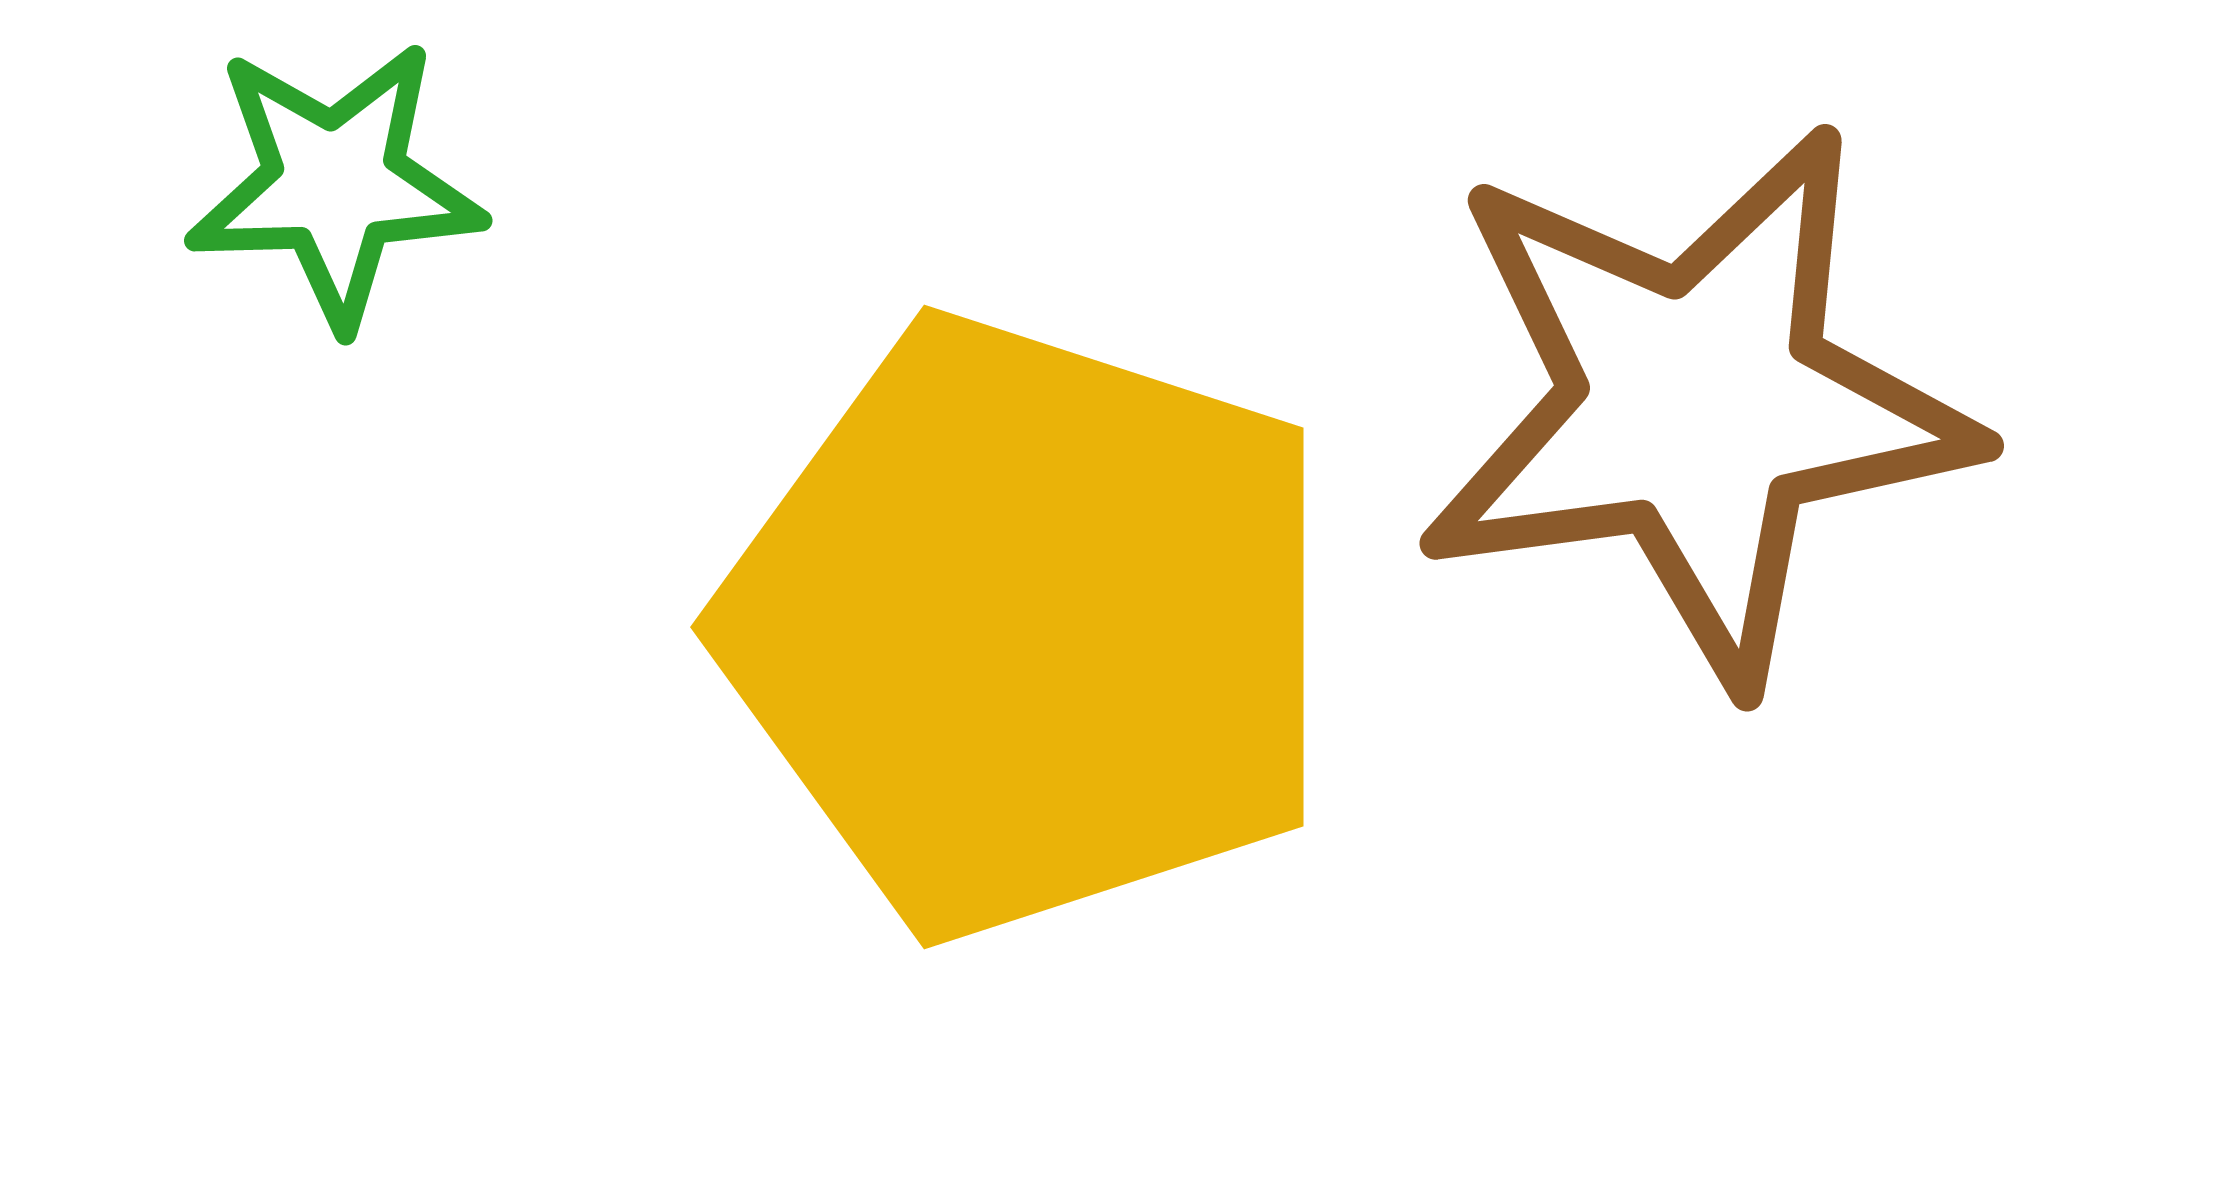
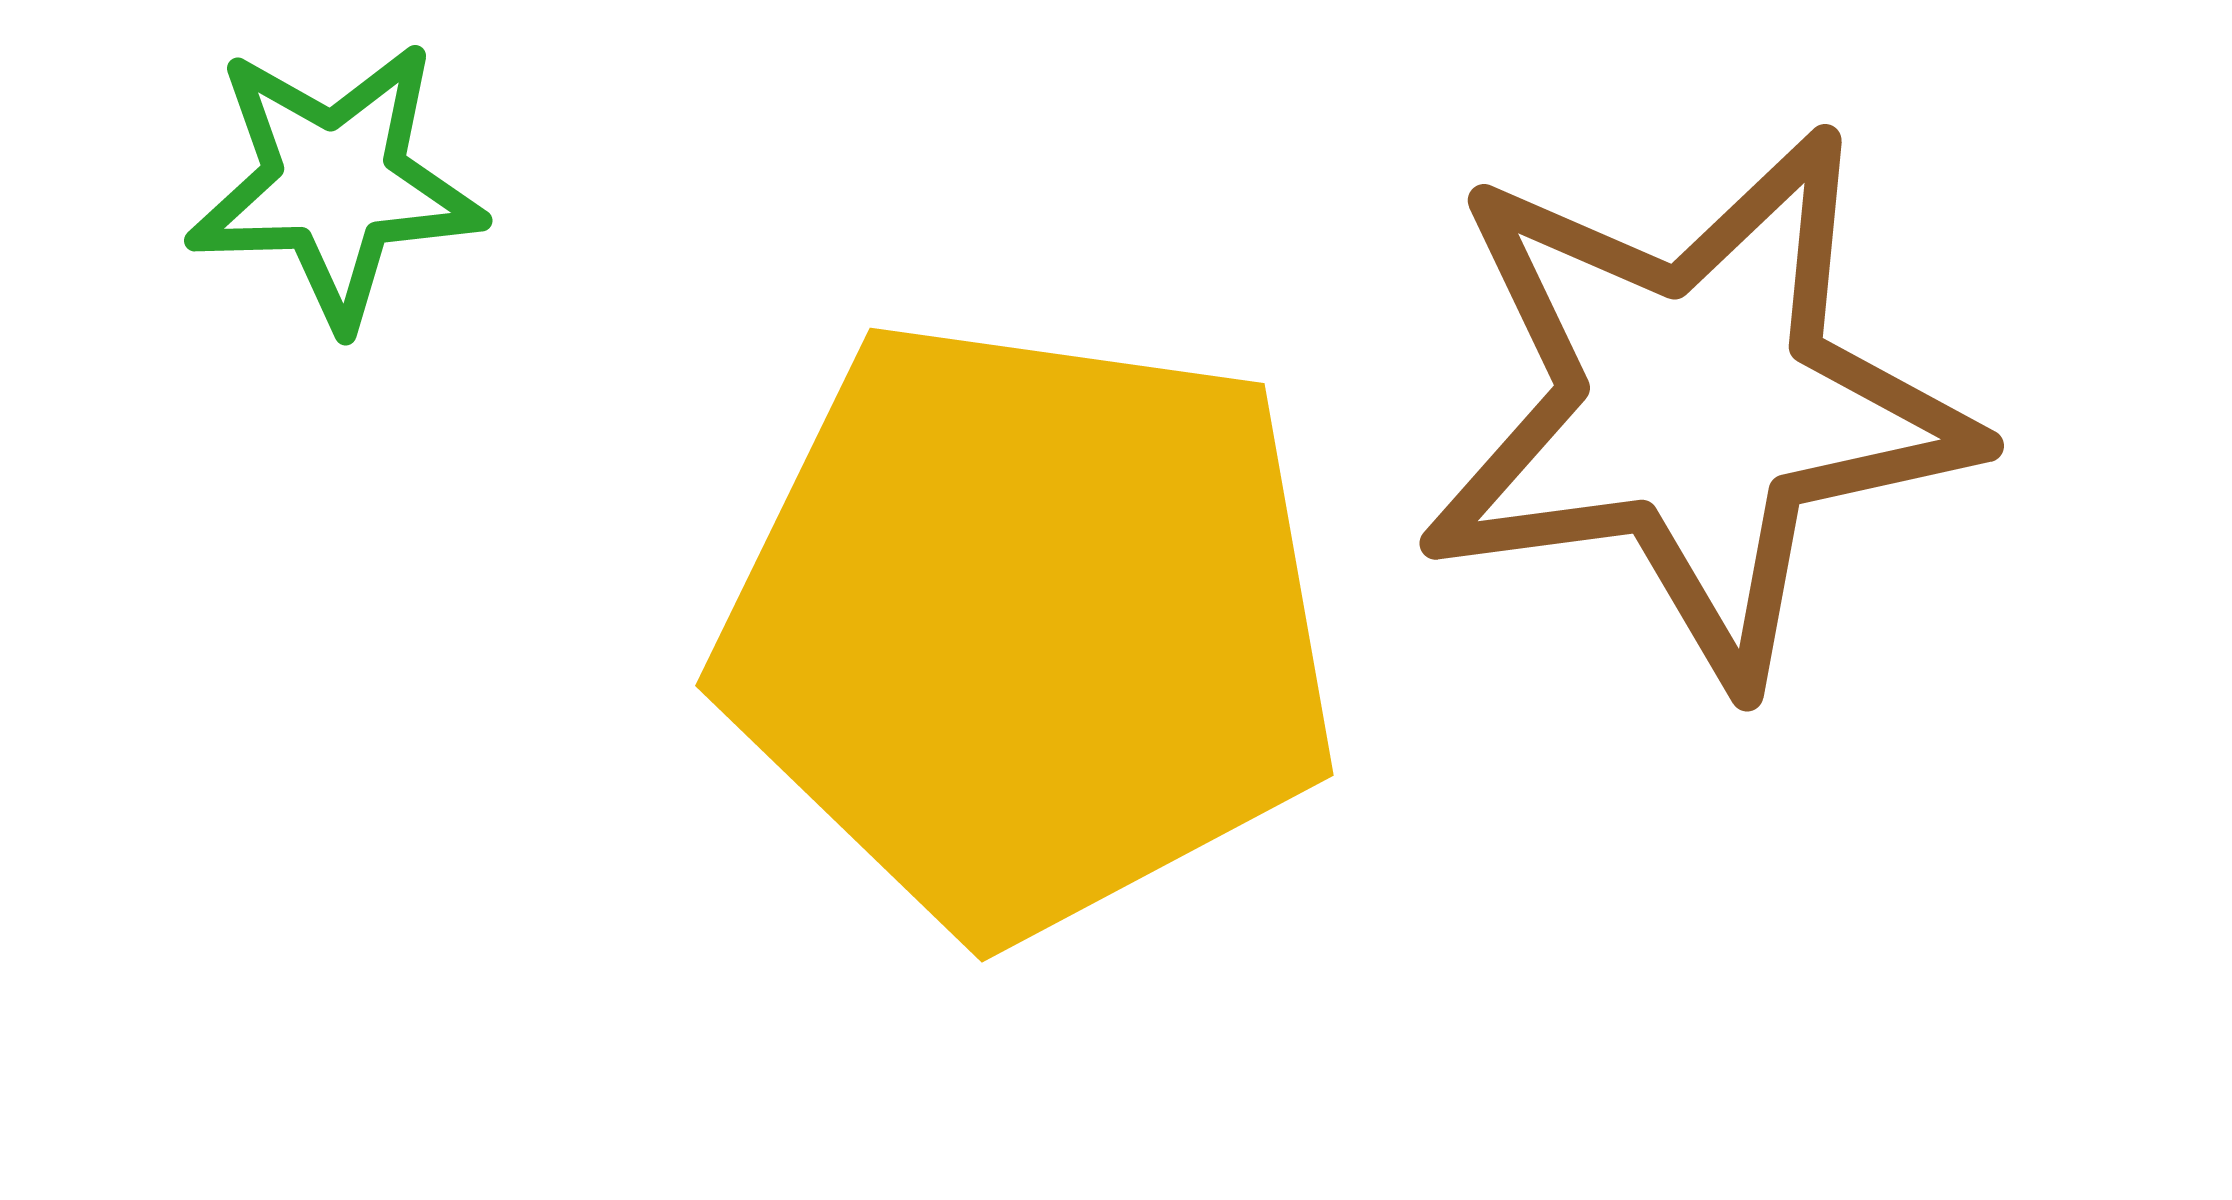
yellow pentagon: rotated 10 degrees counterclockwise
